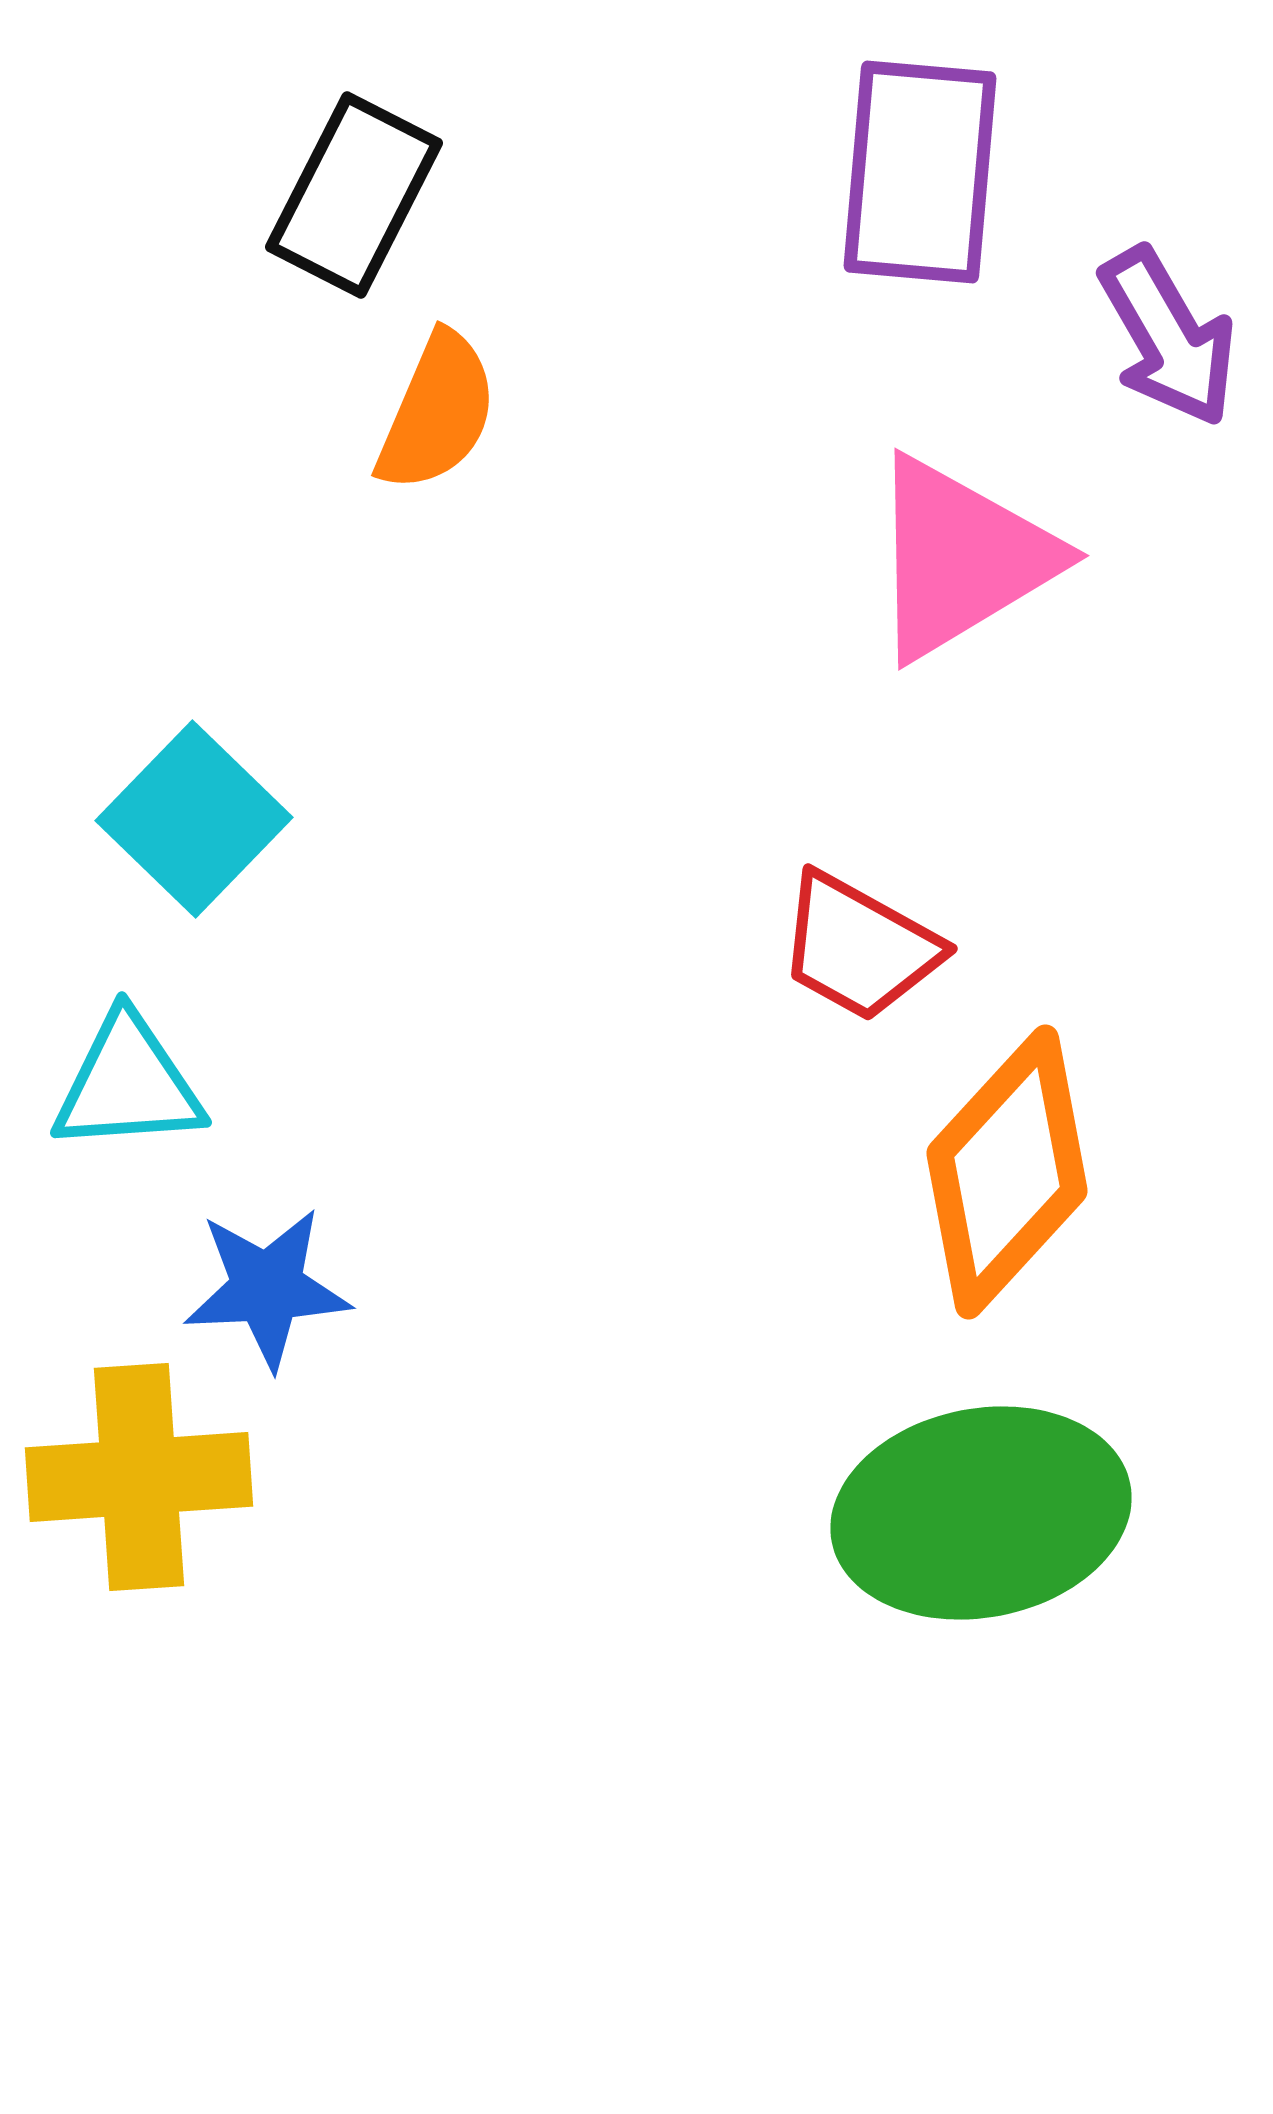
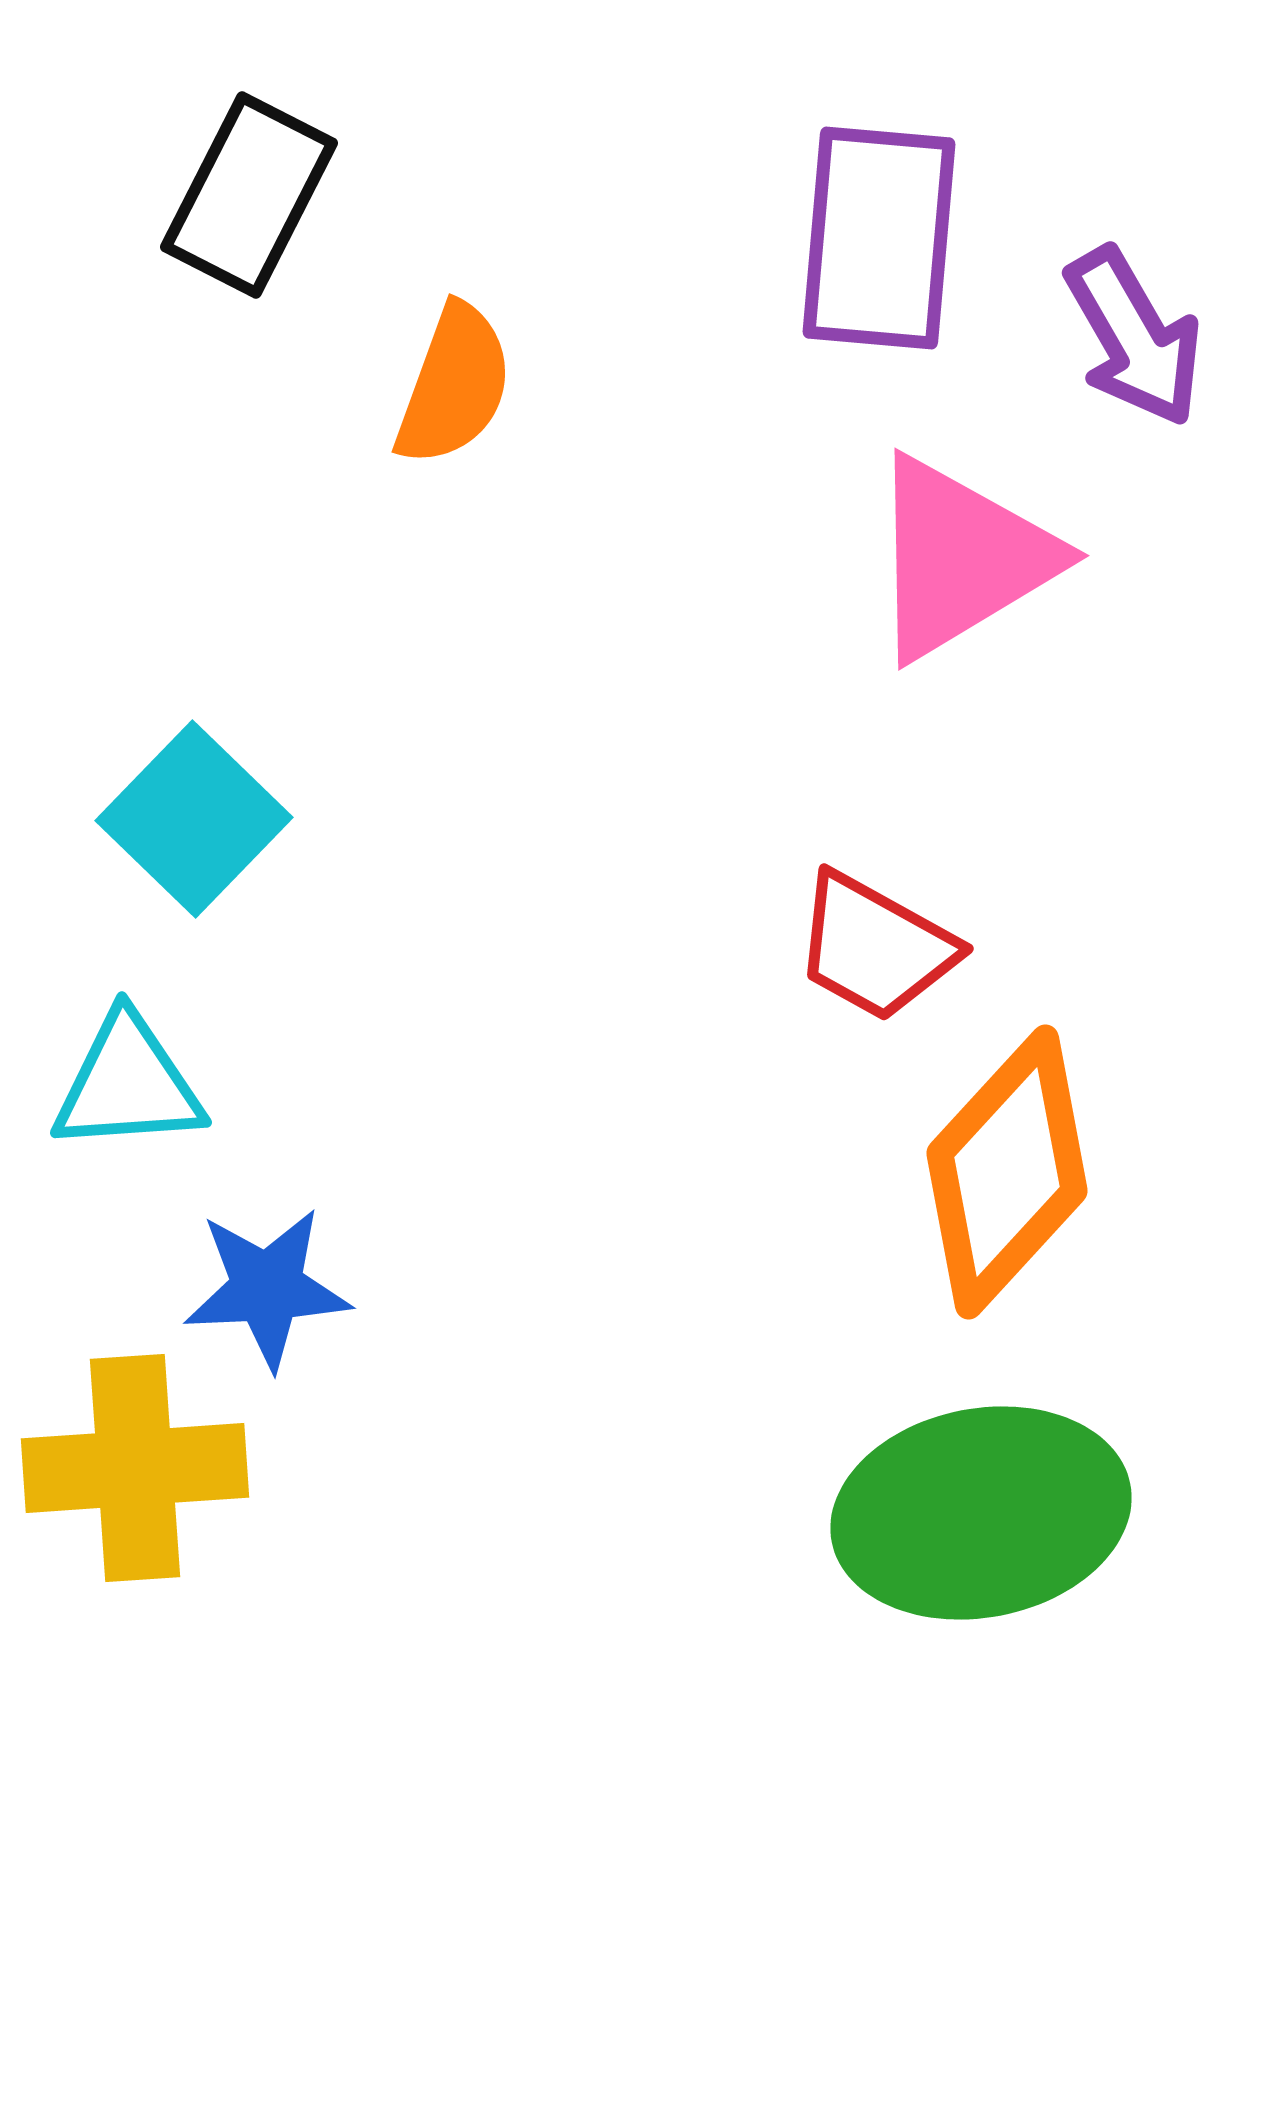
purple rectangle: moved 41 px left, 66 px down
black rectangle: moved 105 px left
purple arrow: moved 34 px left
orange semicircle: moved 17 px right, 27 px up; rotated 3 degrees counterclockwise
red trapezoid: moved 16 px right
yellow cross: moved 4 px left, 9 px up
